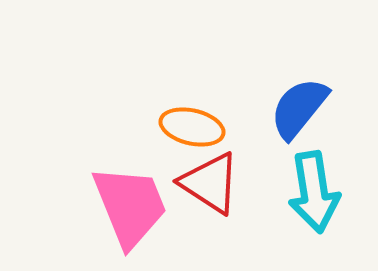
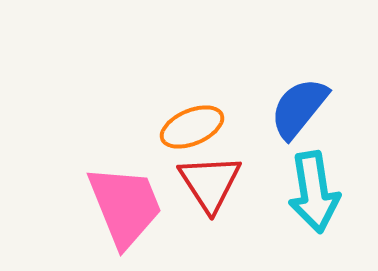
orange ellipse: rotated 36 degrees counterclockwise
red triangle: rotated 24 degrees clockwise
pink trapezoid: moved 5 px left
